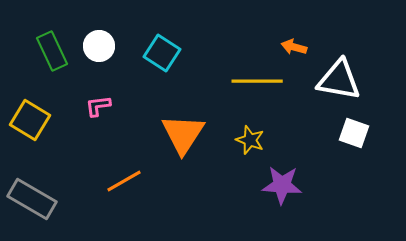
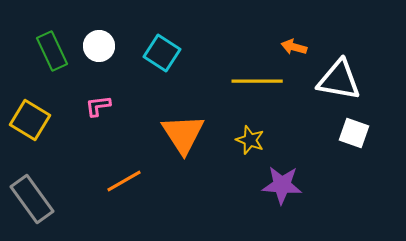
orange triangle: rotated 6 degrees counterclockwise
gray rectangle: rotated 24 degrees clockwise
